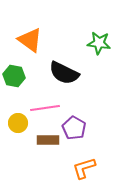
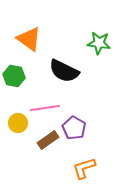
orange triangle: moved 1 px left, 1 px up
black semicircle: moved 2 px up
brown rectangle: rotated 35 degrees counterclockwise
